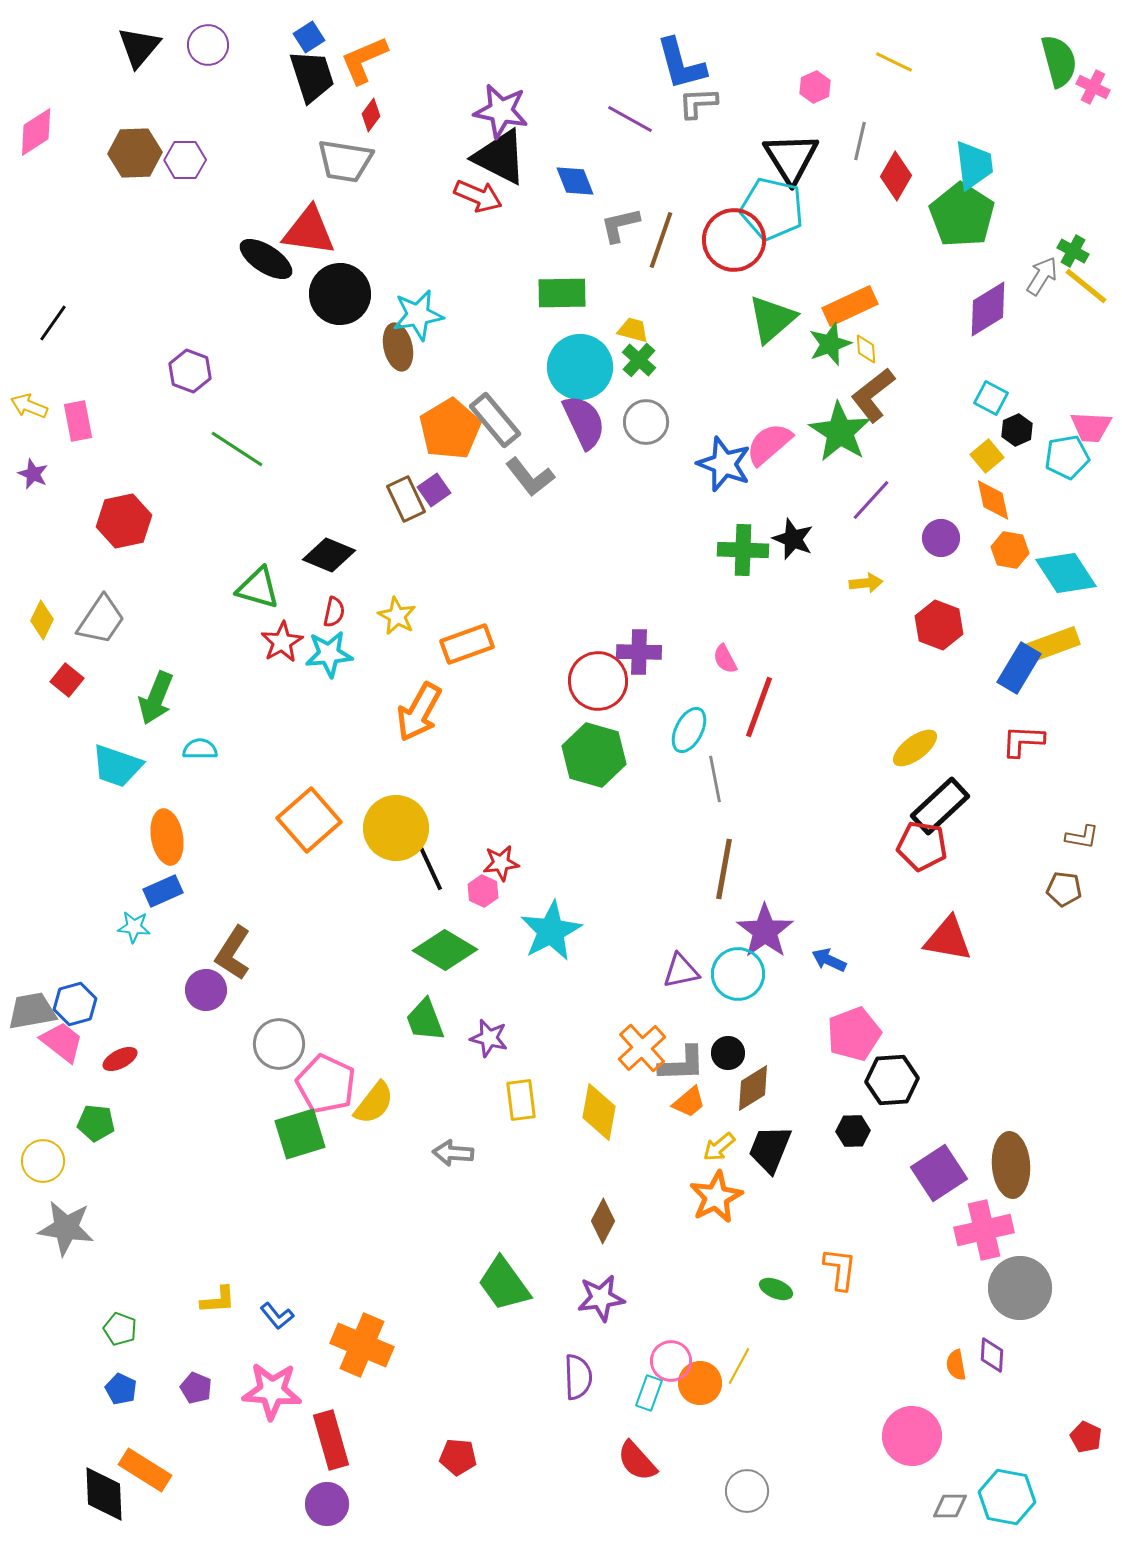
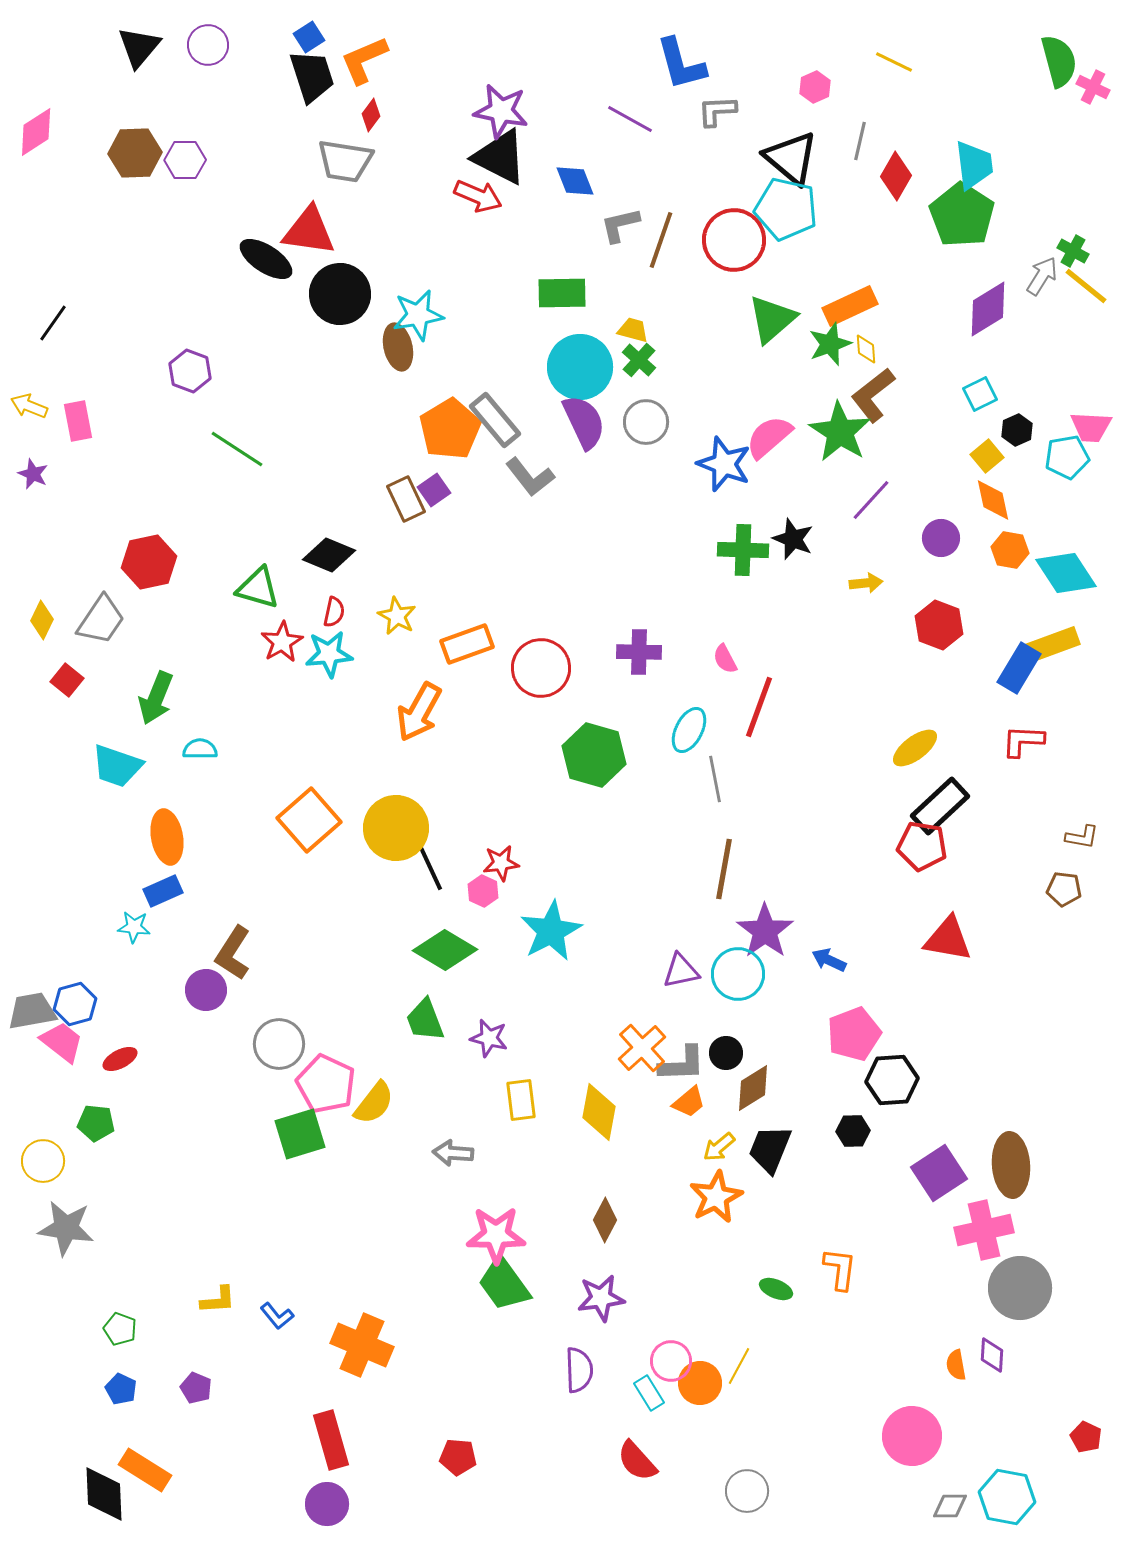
gray L-shape at (698, 103): moved 19 px right, 8 px down
black triangle at (791, 158): rotated 18 degrees counterclockwise
cyan pentagon at (772, 209): moved 14 px right
cyan square at (991, 398): moved 11 px left, 4 px up; rotated 36 degrees clockwise
pink semicircle at (769, 444): moved 7 px up
red hexagon at (124, 521): moved 25 px right, 41 px down
red circle at (598, 681): moved 57 px left, 13 px up
black circle at (728, 1053): moved 2 px left
brown diamond at (603, 1221): moved 2 px right, 1 px up
purple semicircle at (578, 1377): moved 1 px right, 7 px up
pink star at (272, 1391): moved 224 px right, 156 px up; rotated 4 degrees counterclockwise
cyan rectangle at (649, 1393): rotated 52 degrees counterclockwise
